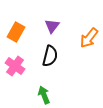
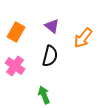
purple triangle: rotated 28 degrees counterclockwise
orange arrow: moved 6 px left
